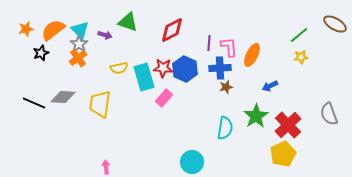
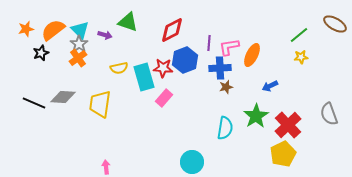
pink L-shape: rotated 95 degrees counterclockwise
blue hexagon: moved 9 px up; rotated 15 degrees clockwise
